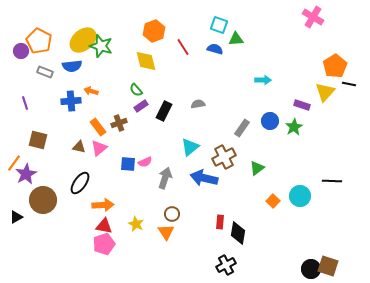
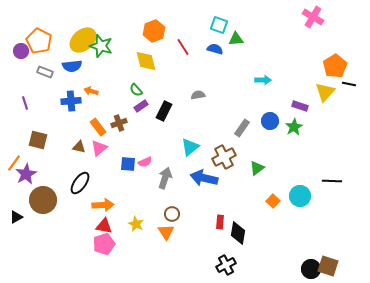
gray semicircle at (198, 104): moved 9 px up
purple rectangle at (302, 105): moved 2 px left, 1 px down
